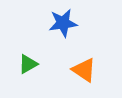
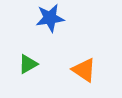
blue star: moved 13 px left, 5 px up
